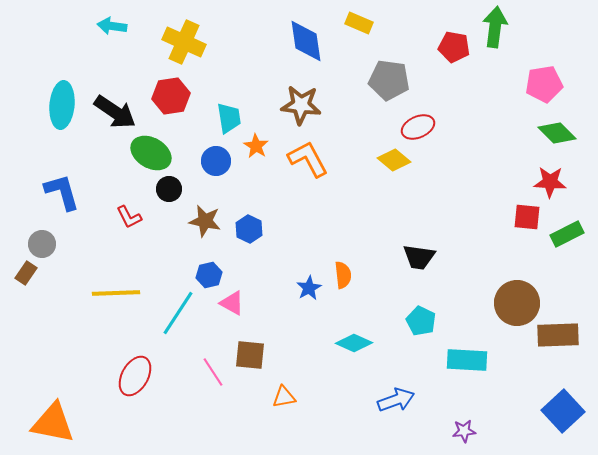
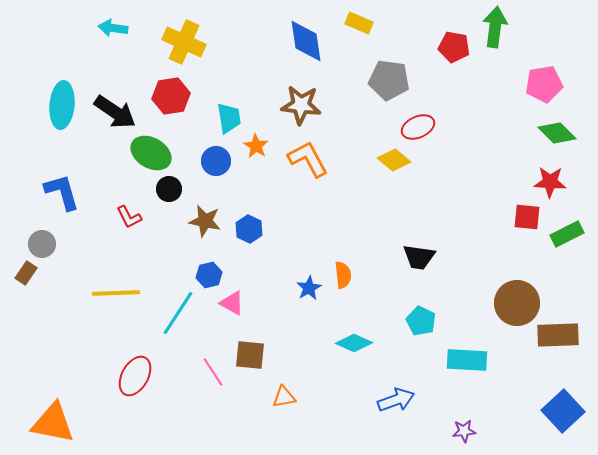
cyan arrow at (112, 26): moved 1 px right, 2 px down
